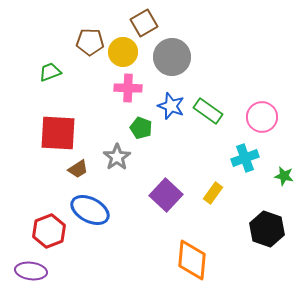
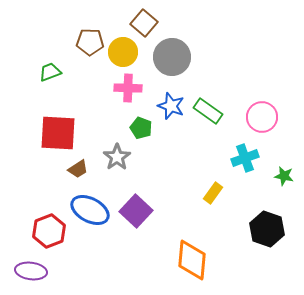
brown square: rotated 20 degrees counterclockwise
purple square: moved 30 px left, 16 px down
